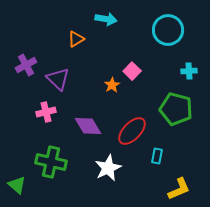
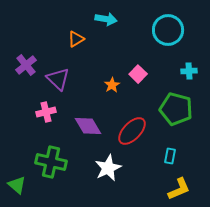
purple cross: rotated 10 degrees counterclockwise
pink square: moved 6 px right, 3 px down
cyan rectangle: moved 13 px right
